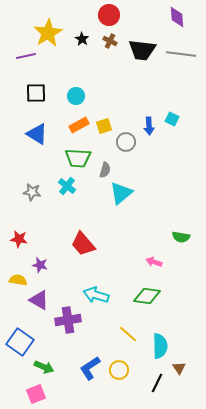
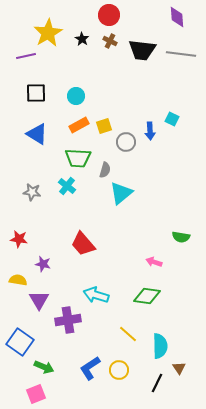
blue arrow: moved 1 px right, 5 px down
purple star: moved 3 px right, 1 px up
purple triangle: rotated 30 degrees clockwise
